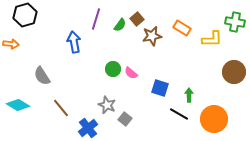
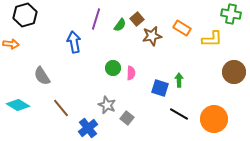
green cross: moved 4 px left, 8 px up
green circle: moved 1 px up
pink semicircle: rotated 128 degrees counterclockwise
green arrow: moved 10 px left, 15 px up
gray square: moved 2 px right, 1 px up
